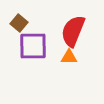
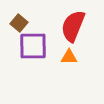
red semicircle: moved 5 px up
